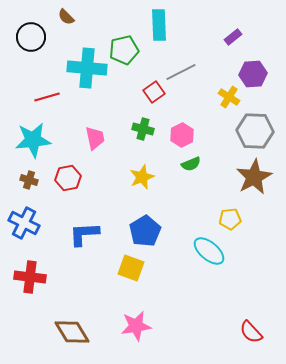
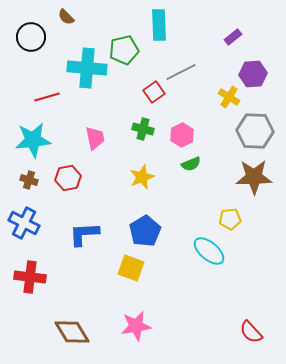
brown star: rotated 27 degrees clockwise
